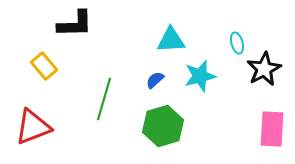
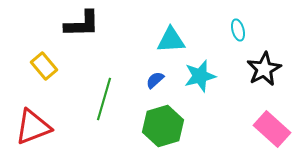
black L-shape: moved 7 px right
cyan ellipse: moved 1 px right, 13 px up
pink rectangle: rotated 51 degrees counterclockwise
